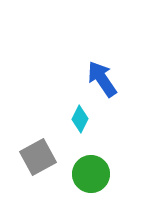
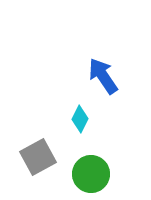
blue arrow: moved 1 px right, 3 px up
